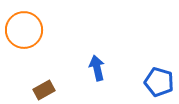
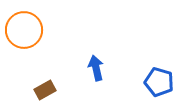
blue arrow: moved 1 px left
brown rectangle: moved 1 px right
